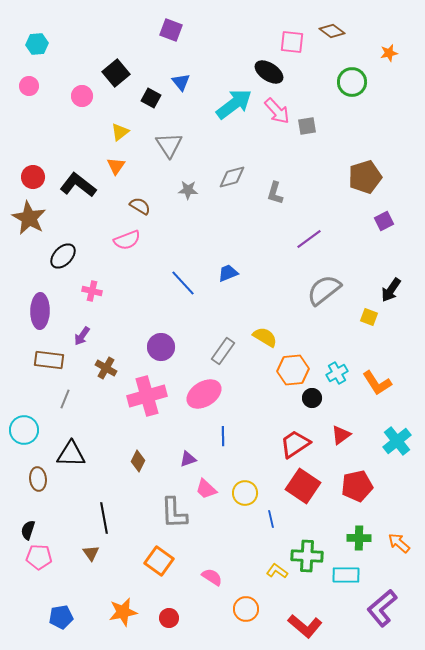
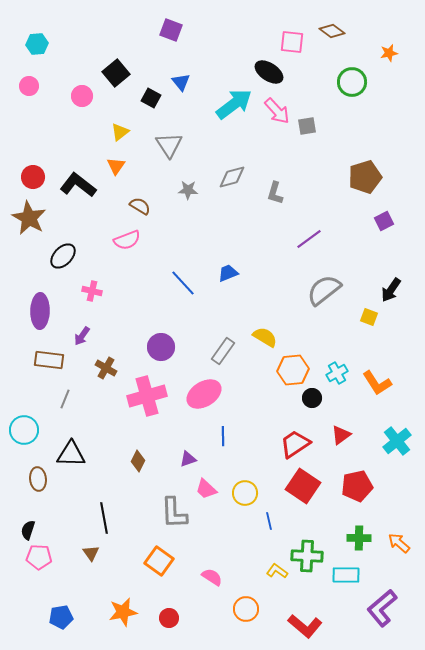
blue line at (271, 519): moved 2 px left, 2 px down
